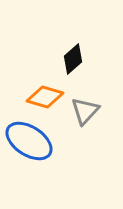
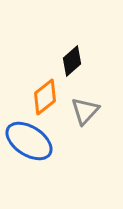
black diamond: moved 1 px left, 2 px down
orange diamond: rotated 54 degrees counterclockwise
